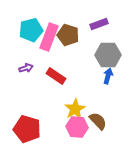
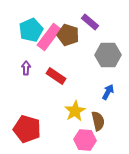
purple rectangle: moved 9 px left, 2 px up; rotated 60 degrees clockwise
cyan pentagon: rotated 10 degrees counterclockwise
pink rectangle: rotated 16 degrees clockwise
purple arrow: rotated 72 degrees counterclockwise
blue arrow: moved 16 px down; rotated 14 degrees clockwise
yellow star: moved 2 px down
brown semicircle: rotated 30 degrees clockwise
pink hexagon: moved 8 px right, 13 px down
